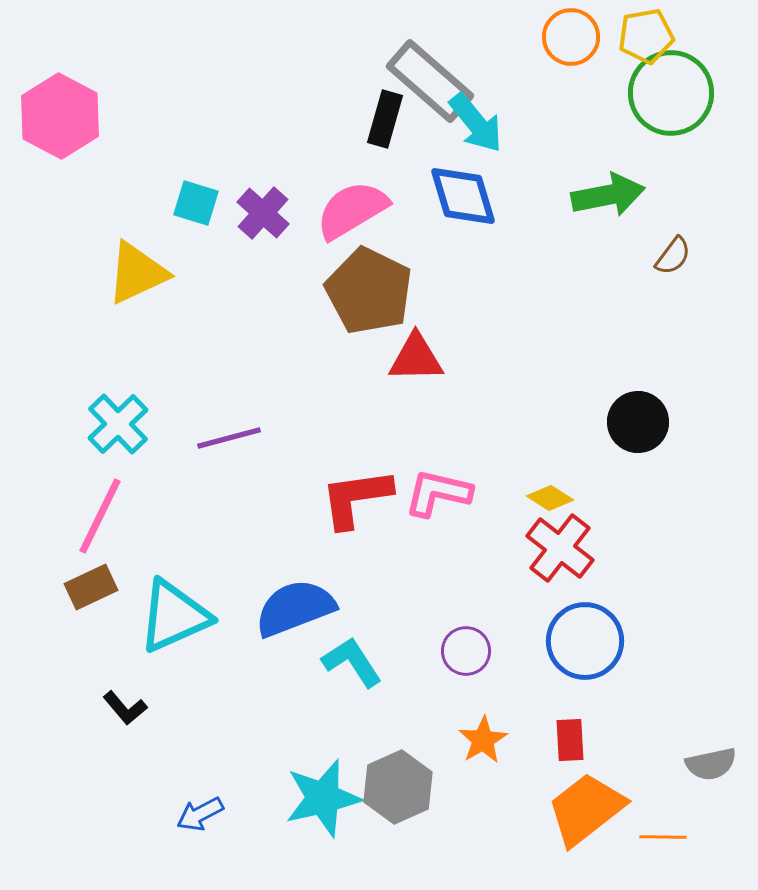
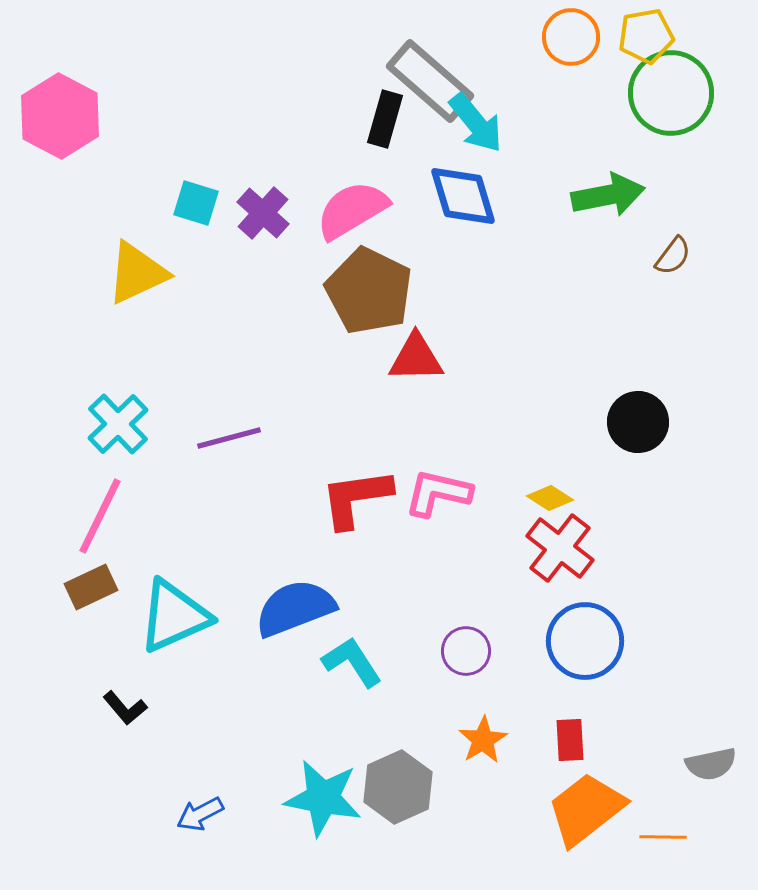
cyan star: rotated 24 degrees clockwise
